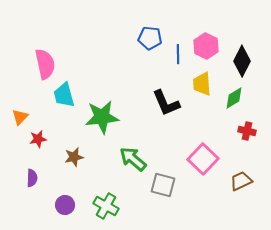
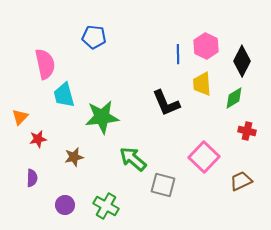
blue pentagon: moved 56 px left, 1 px up
pink square: moved 1 px right, 2 px up
